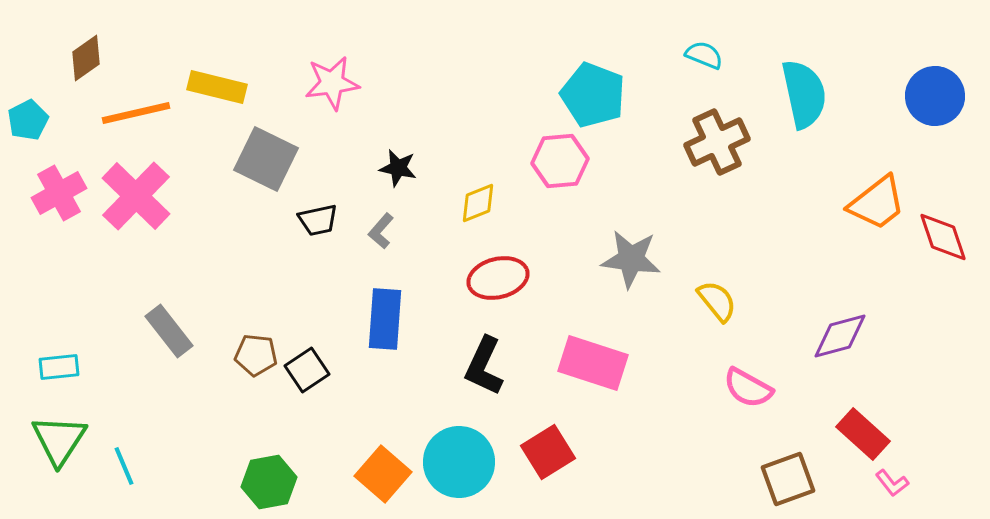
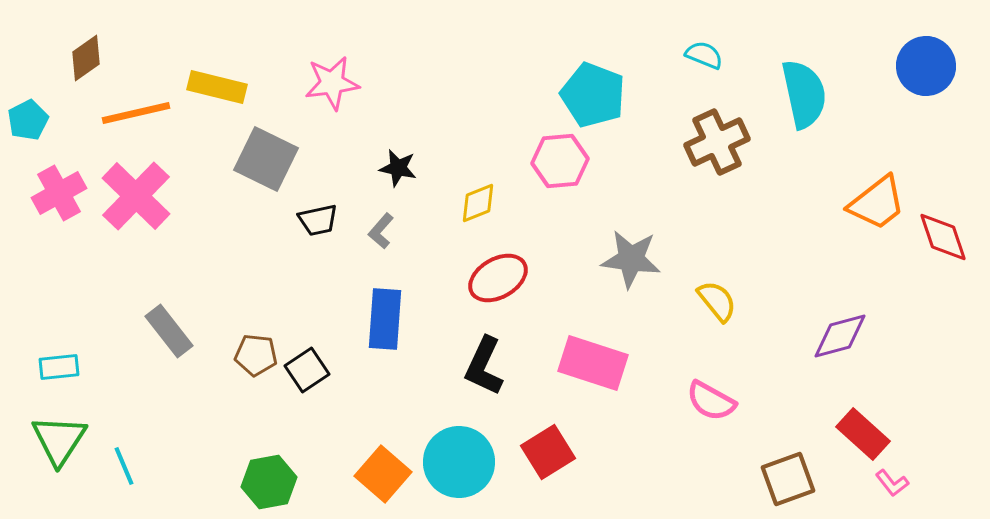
blue circle at (935, 96): moved 9 px left, 30 px up
red ellipse at (498, 278): rotated 16 degrees counterclockwise
pink semicircle at (748, 388): moved 37 px left, 13 px down
